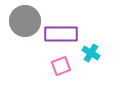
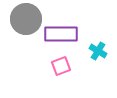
gray circle: moved 1 px right, 2 px up
cyan cross: moved 7 px right, 2 px up
